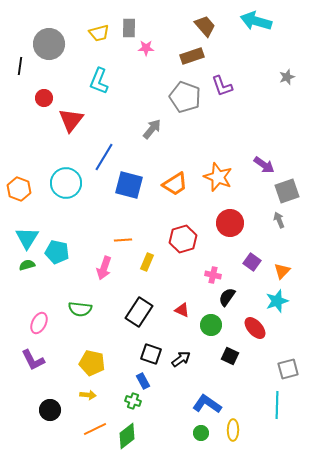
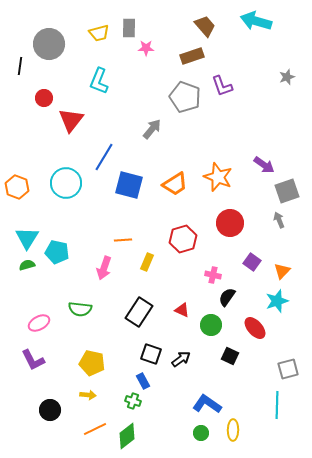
orange hexagon at (19, 189): moved 2 px left, 2 px up
pink ellipse at (39, 323): rotated 35 degrees clockwise
